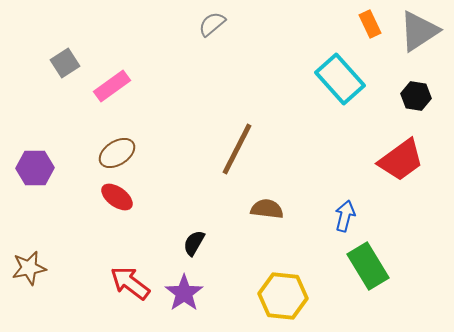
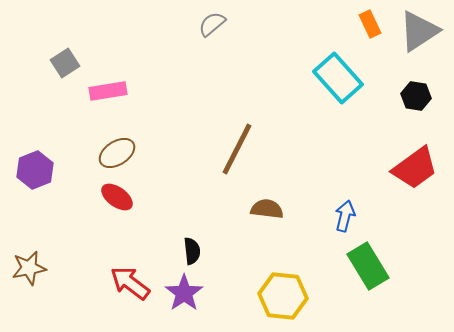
cyan rectangle: moved 2 px left, 1 px up
pink rectangle: moved 4 px left, 5 px down; rotated 27 degrees clockwise
red trapezoid: moved 14 px right, 8 px down
purple hexagon: moved 2 px down; rotated 21 degrees counterclockwise
black semicircle: moved 2 px left, 8 px down; rotated 144 degrees clockwise
